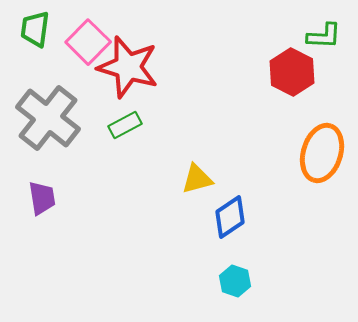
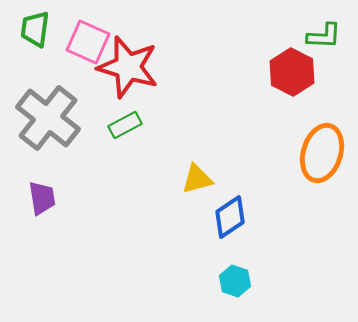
pink square: rotated 21 degrees counterclockwise
